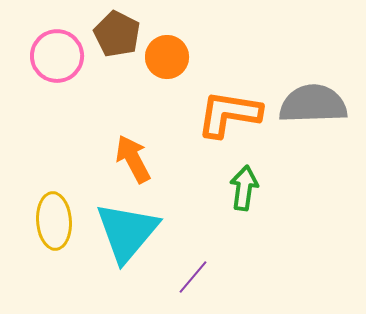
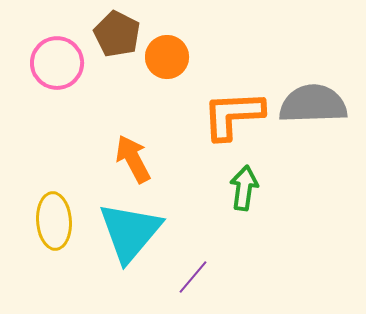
pink circle: moved 7 px down
orange L-shape: moved 4 px right, 1 px down; rotated 12 degrees counterclockwise
cyan triangle: moved 3 px right
